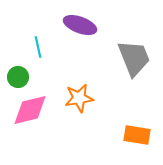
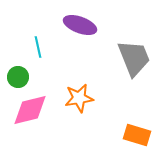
orange rectangle: rotated 8 degrees clockwise
